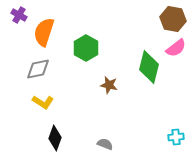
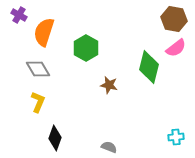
brown hexagon: moved 1 px right
gray diamond: rotated 70 degrees clockwise
yellow L-shape: moved 5 px left; rotated 100 degrees counterclockwise
gray semicircle: moved 4 px right, 3 px down
